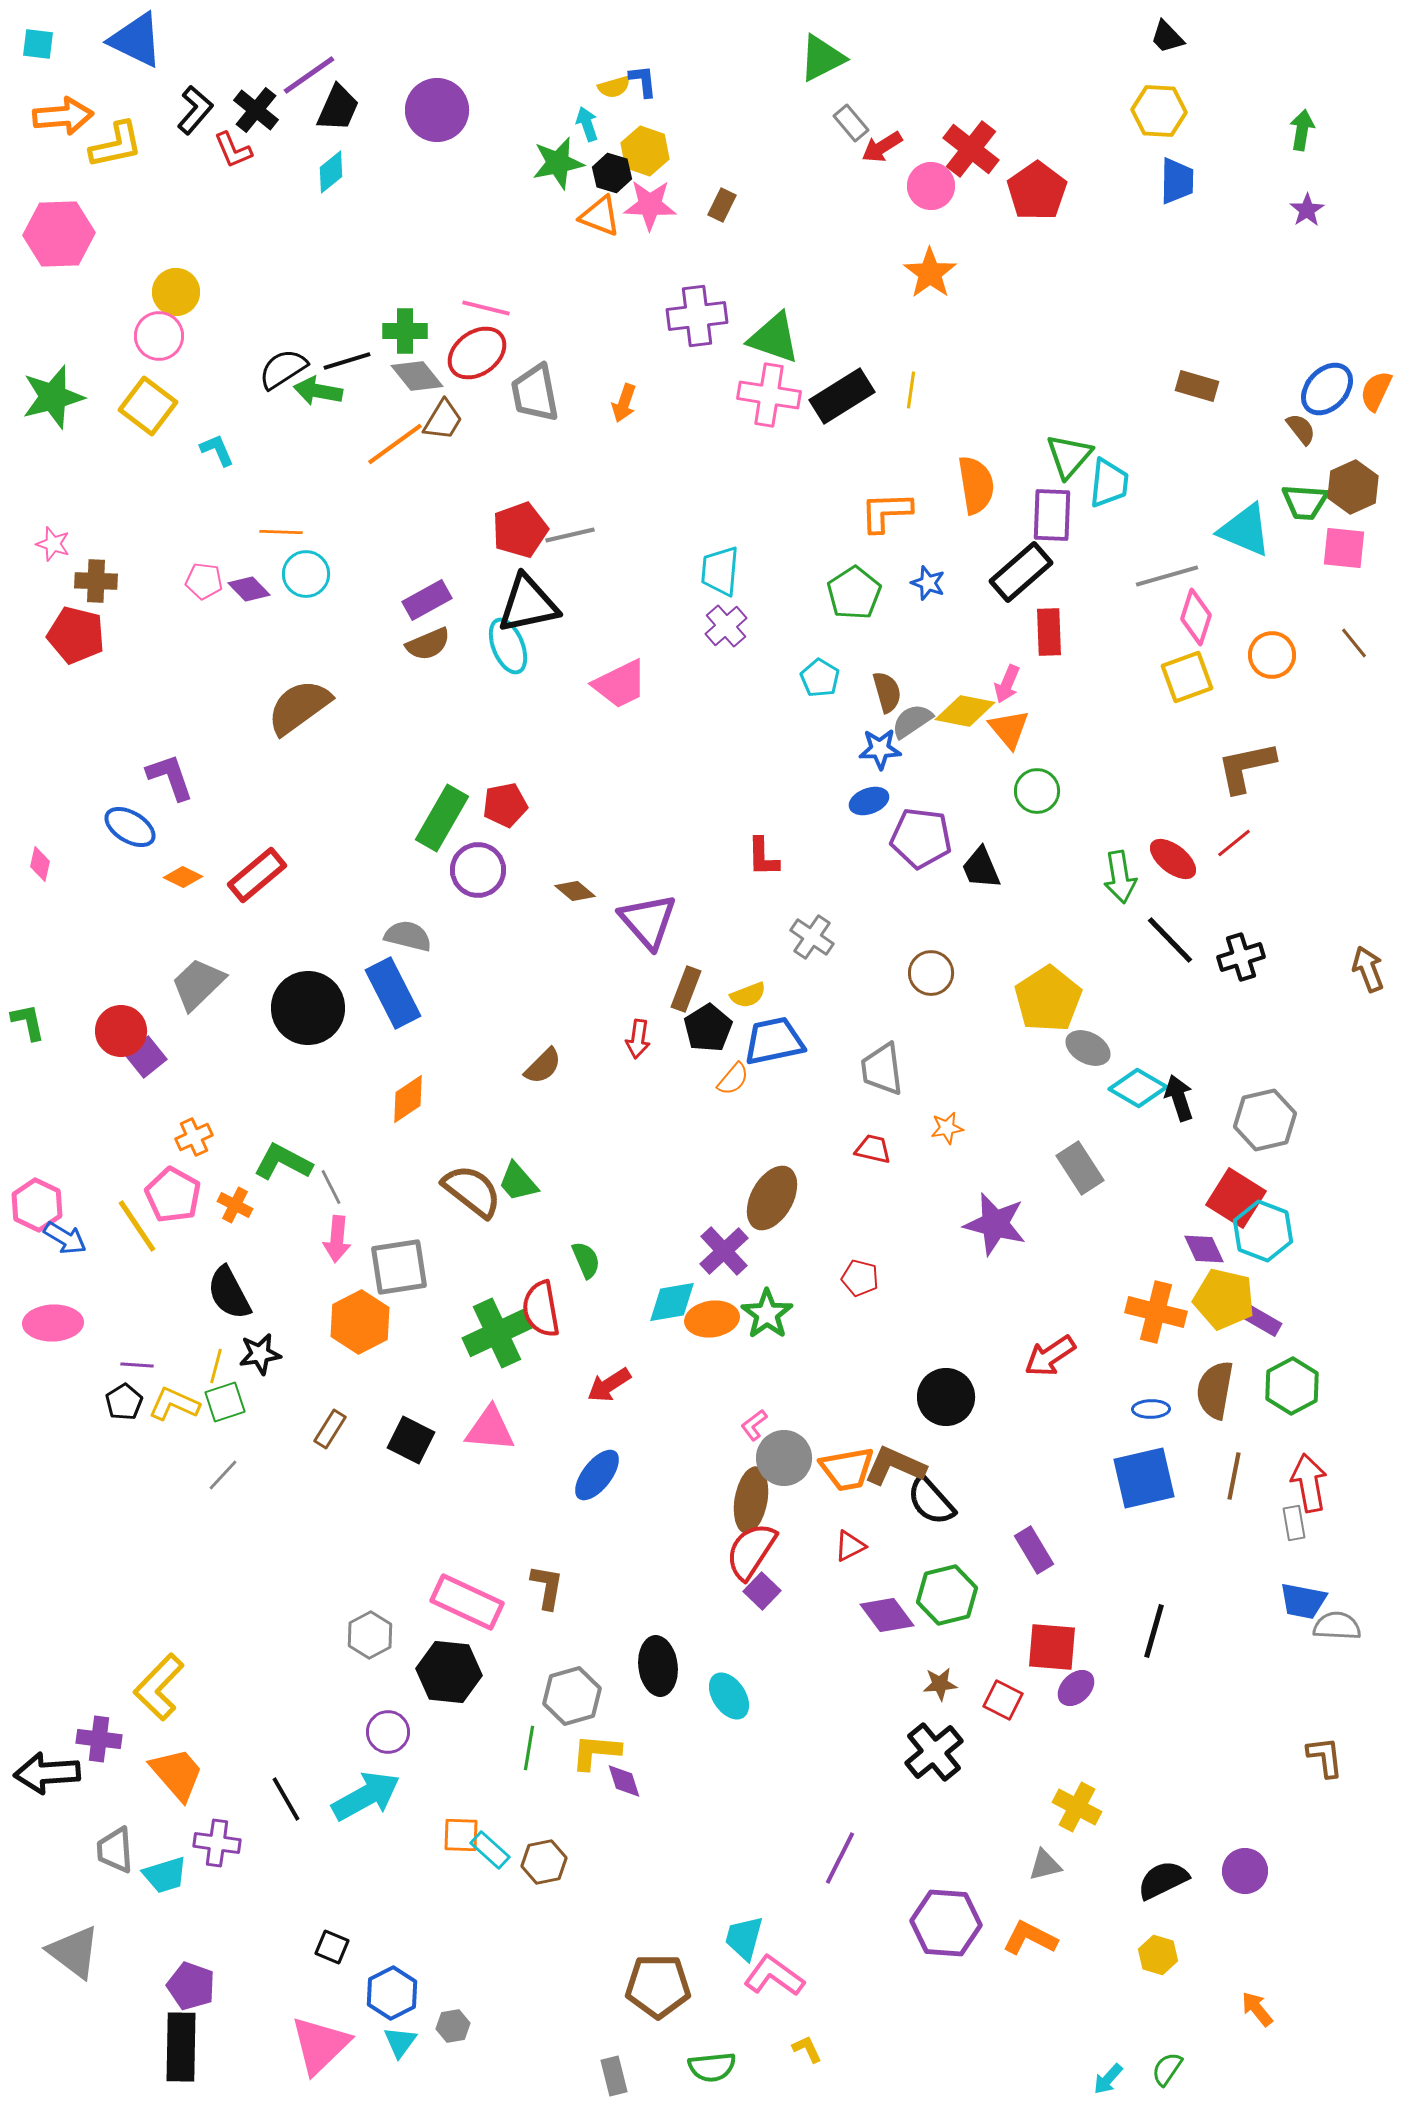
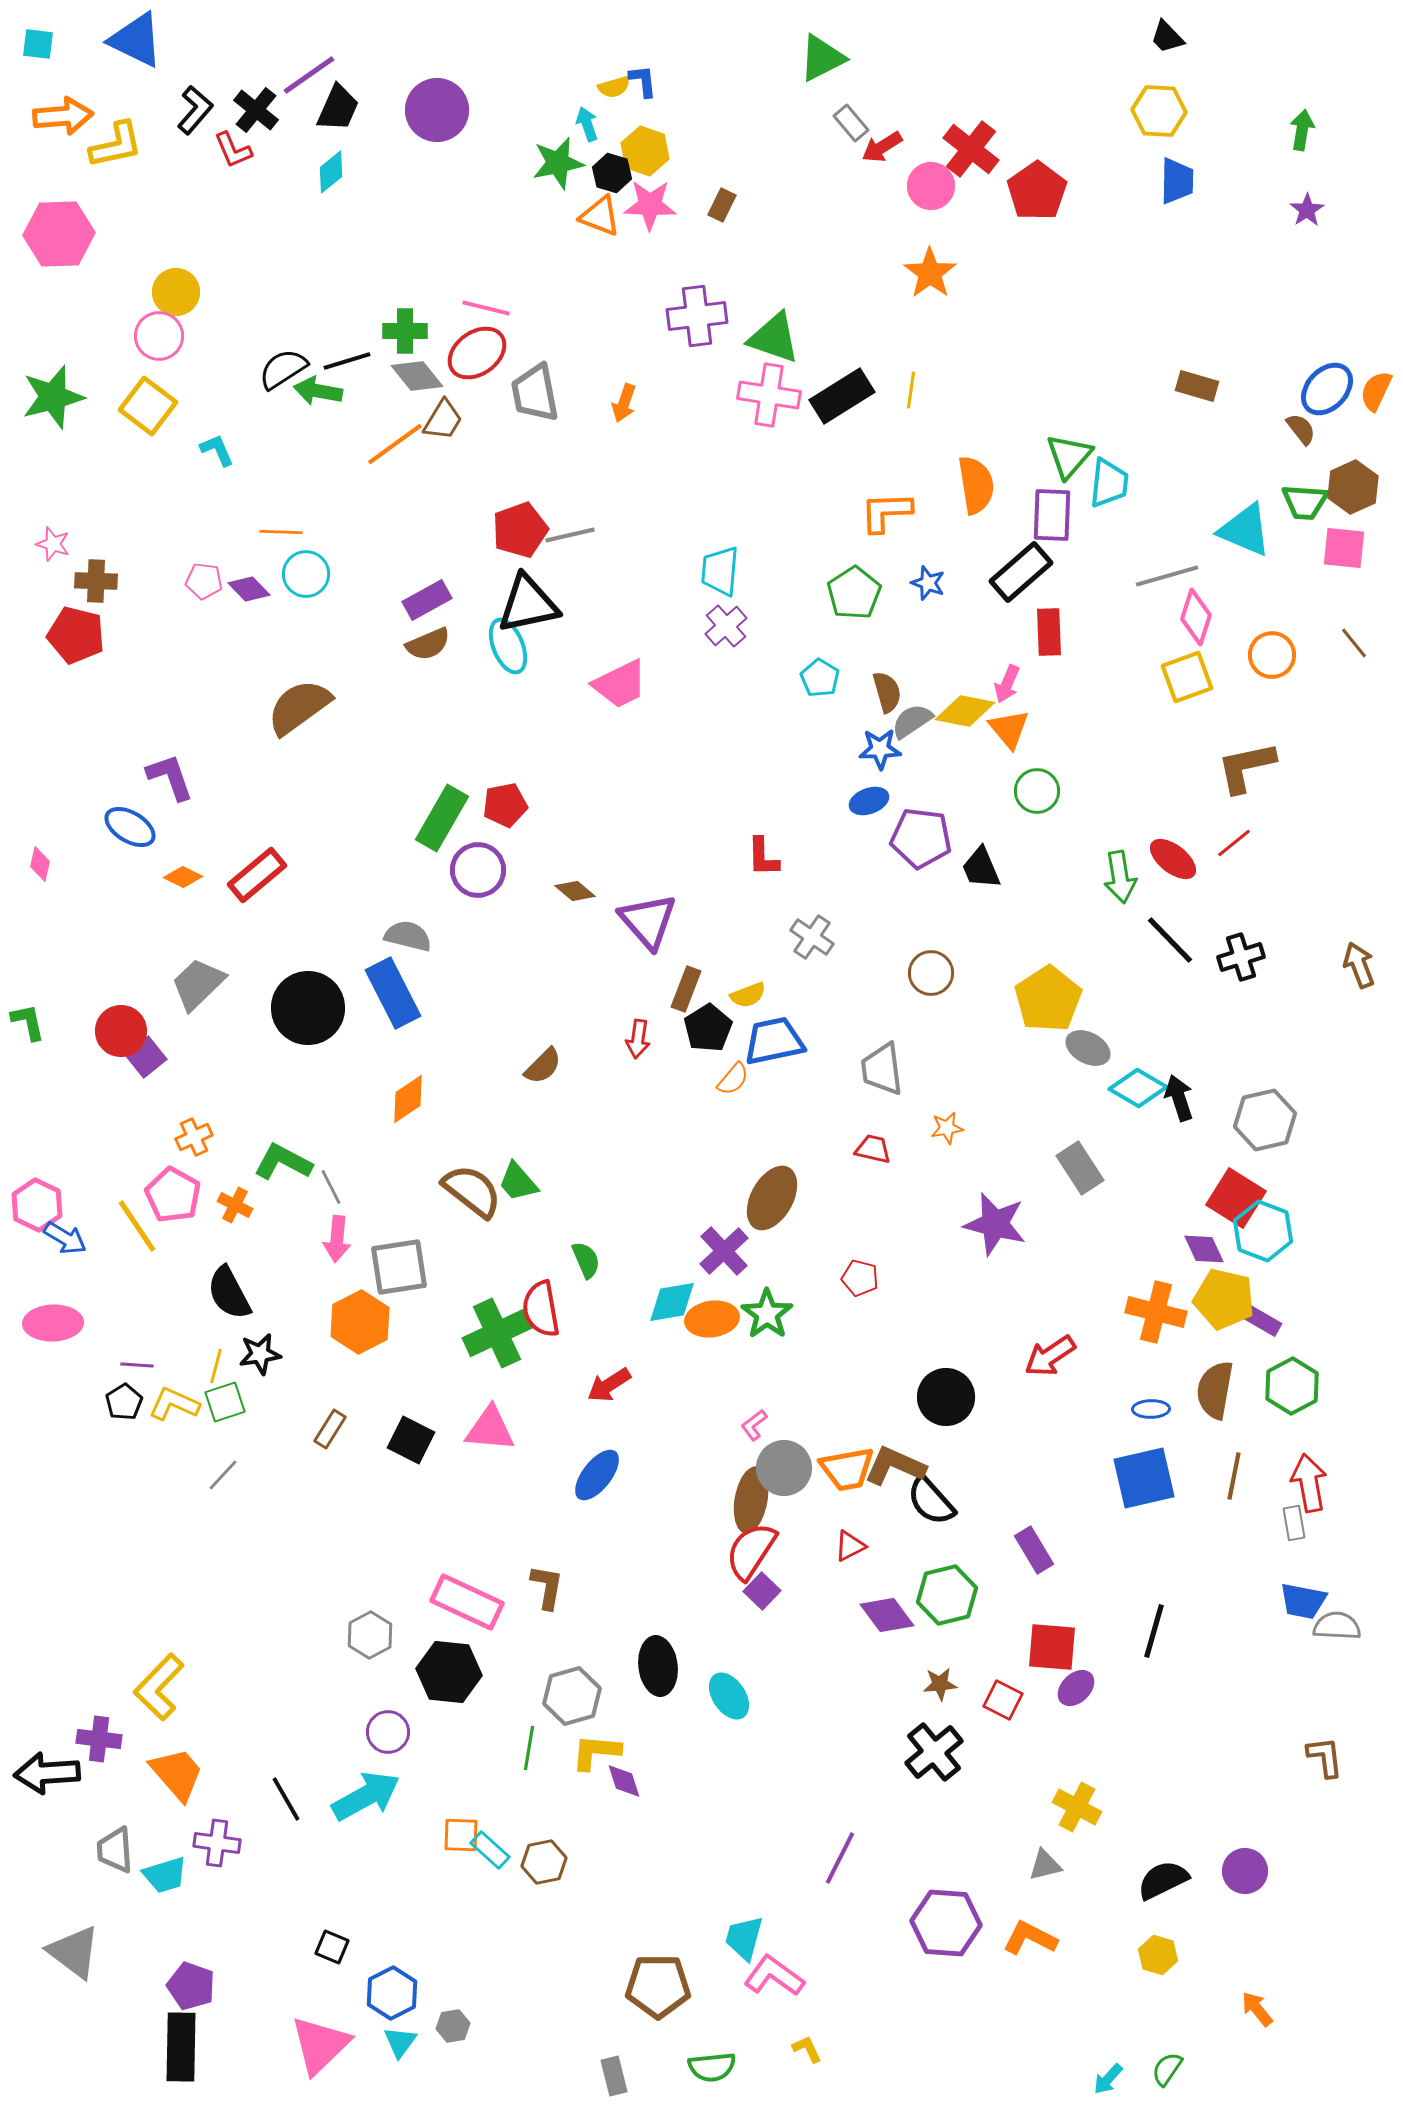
brown arrow at (1368, 969): moved 9 px left, 4 px up
gray circle at (784, 1458): moved 10 px down
